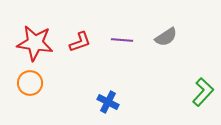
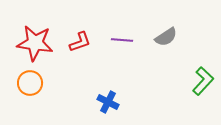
green L-shape: moved 11 px up
